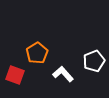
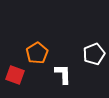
white pentagon: moved 7 px up
white L-shape: rotated 40 degrees clockwise
